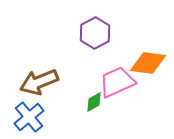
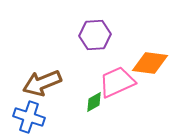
purple hexagon: moved 2 px down; rotated 24 degrees clockwise
orange diamond: moved 2 px right
brown arrow: moved 3 px right, 1 px down
blue cross: rotated 32 degrees counterclockwise
